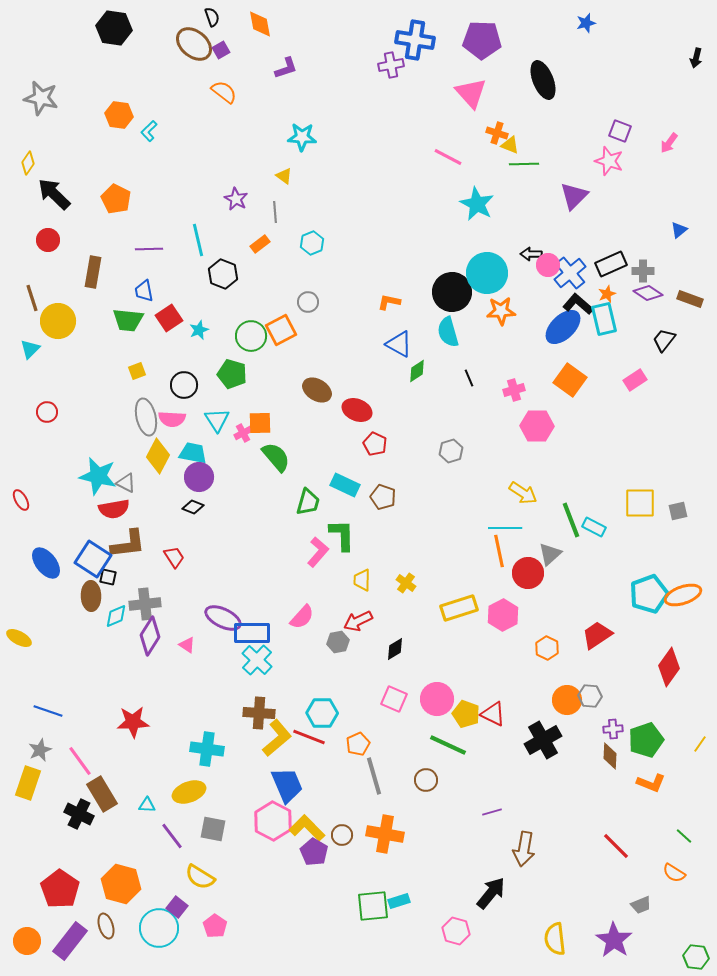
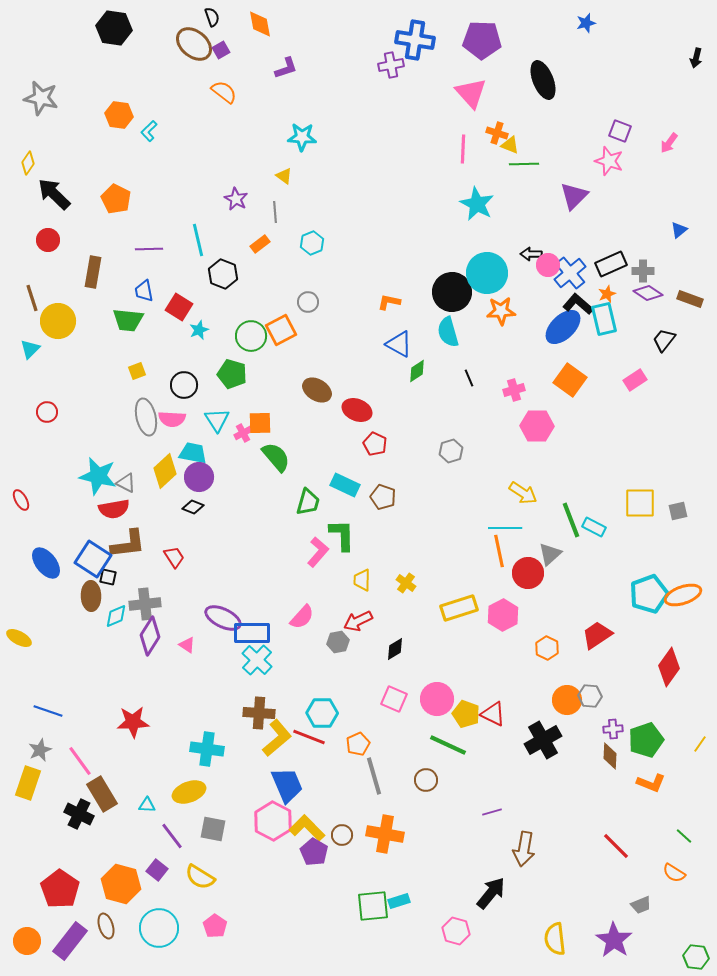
pink line at (448, 157): moved 15 px right, 8 px up; rotated 64 degrees clockwise
red square at (169, 318): moved 10 px right, 11 px up; rotated 24 degrees counterclockwise
yellow diamond at (158, 456): moved 7 px right, 15 px down; rotated 20 degrees clockwise
purple square at (177, 907): moved 20 px left, 37 px up
